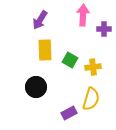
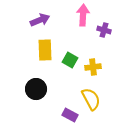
purple arrow: rotated 144 degrees counterclockwise
purple cross: moved 1 px down; rotated 16 degrees clockwise
black circle: moved 2 px down
yellow semicircle: rotated 45 degrees counterclockwise
purple rectangle: moved 1 px right, 2 px down; rotated 56 degrees clockwise
